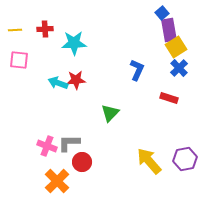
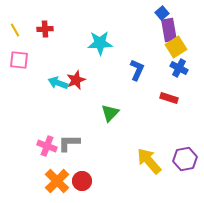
yellow line: rotated 64 degrees clockwise
cyan star: moved 26 px right
blue cross: rotated 18 degrees counterclockwise
red star: rotated 18 degrees counterclockwise
red circle: moved 19 px down
